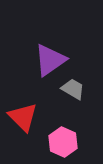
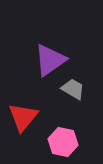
red triangle: rotated 24 degrees clockwise
pink hexagon: rotated 12 degrees counterclockwise
